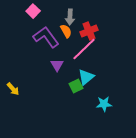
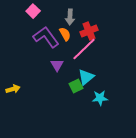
orange semicircle: moved 1 px left, 3 px down
yellow arrow: rotated 64 degrees counterclockwise
cyan star: moved 4 px left, 6 px up
